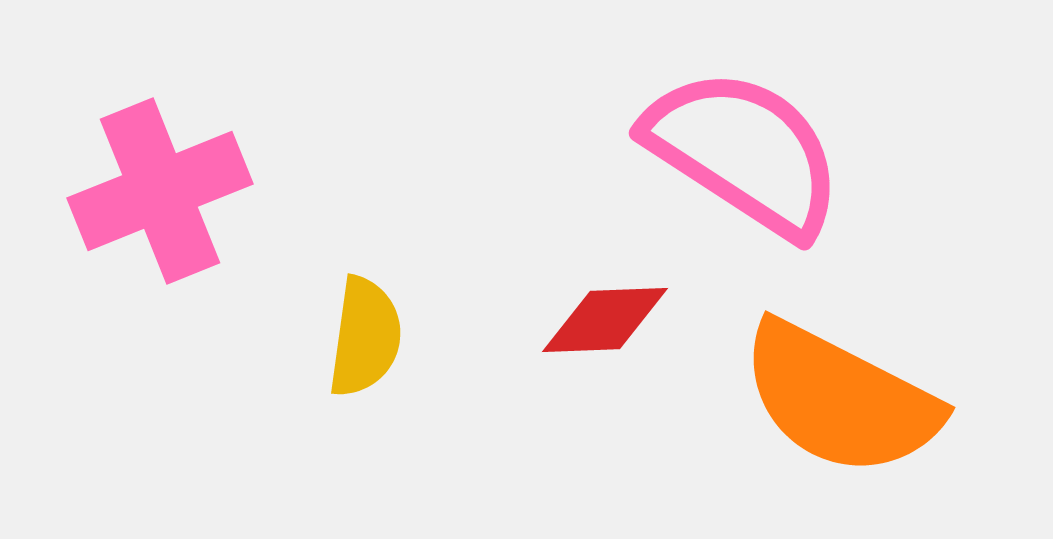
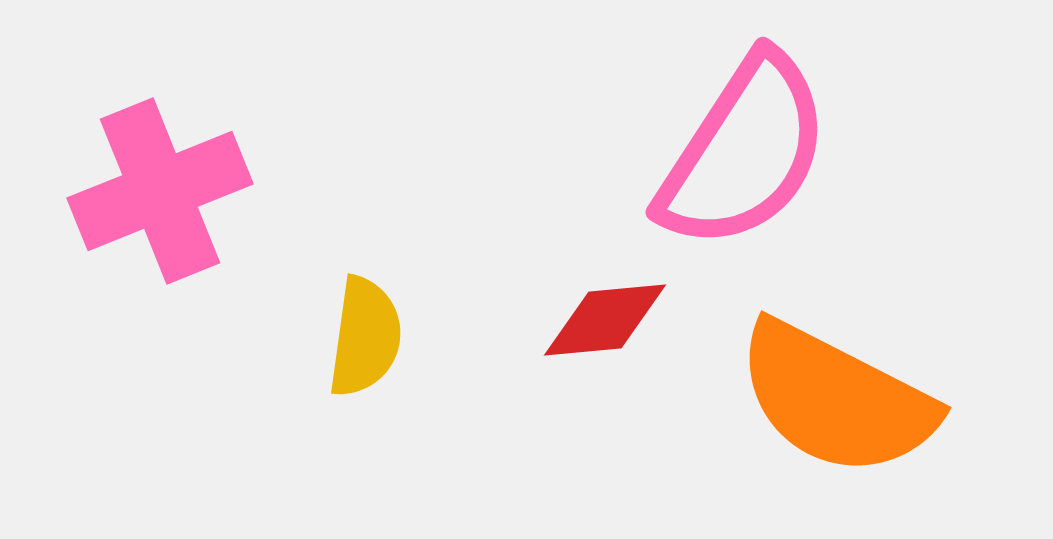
pink semicircle: rotated 90 degrees clockwise
red diamond: rotated 3 degrees counterclockwise
orange semicircle: moved 4 px left
